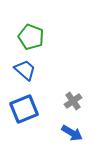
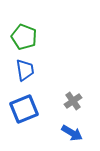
green pentagon: moved 7 px left
blue trapezoid: rotated 40 degrees clockwise
